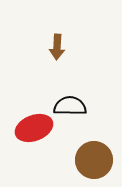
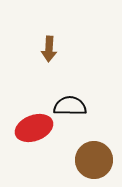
brown arrow: moved 8 px left, 2 px down
